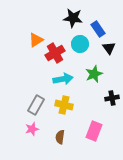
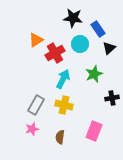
black triangle: rotated 24 degrees clockwise
cyan arrow: rotated 54 degrees counterclockwise
